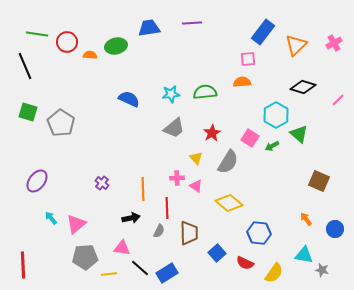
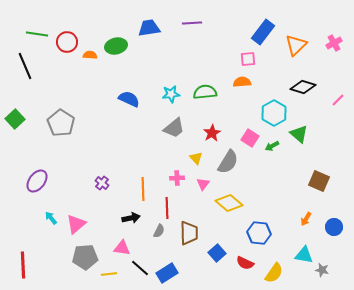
green square at (28, 112): moved 13 px left, 7 px down; rotated 30 degrees clockwise
cyan hexagon at (276, 115): moved 2 px left, 2 px up
pink triangle at (196, 186): moved 7 px right, 2 px up; rotated 32 degrees clockwise
orange arrow at (306, 219): rotated 112 degrees counterclockwise
blue circle at (335, 229): moved 1 px left, 2 px up
